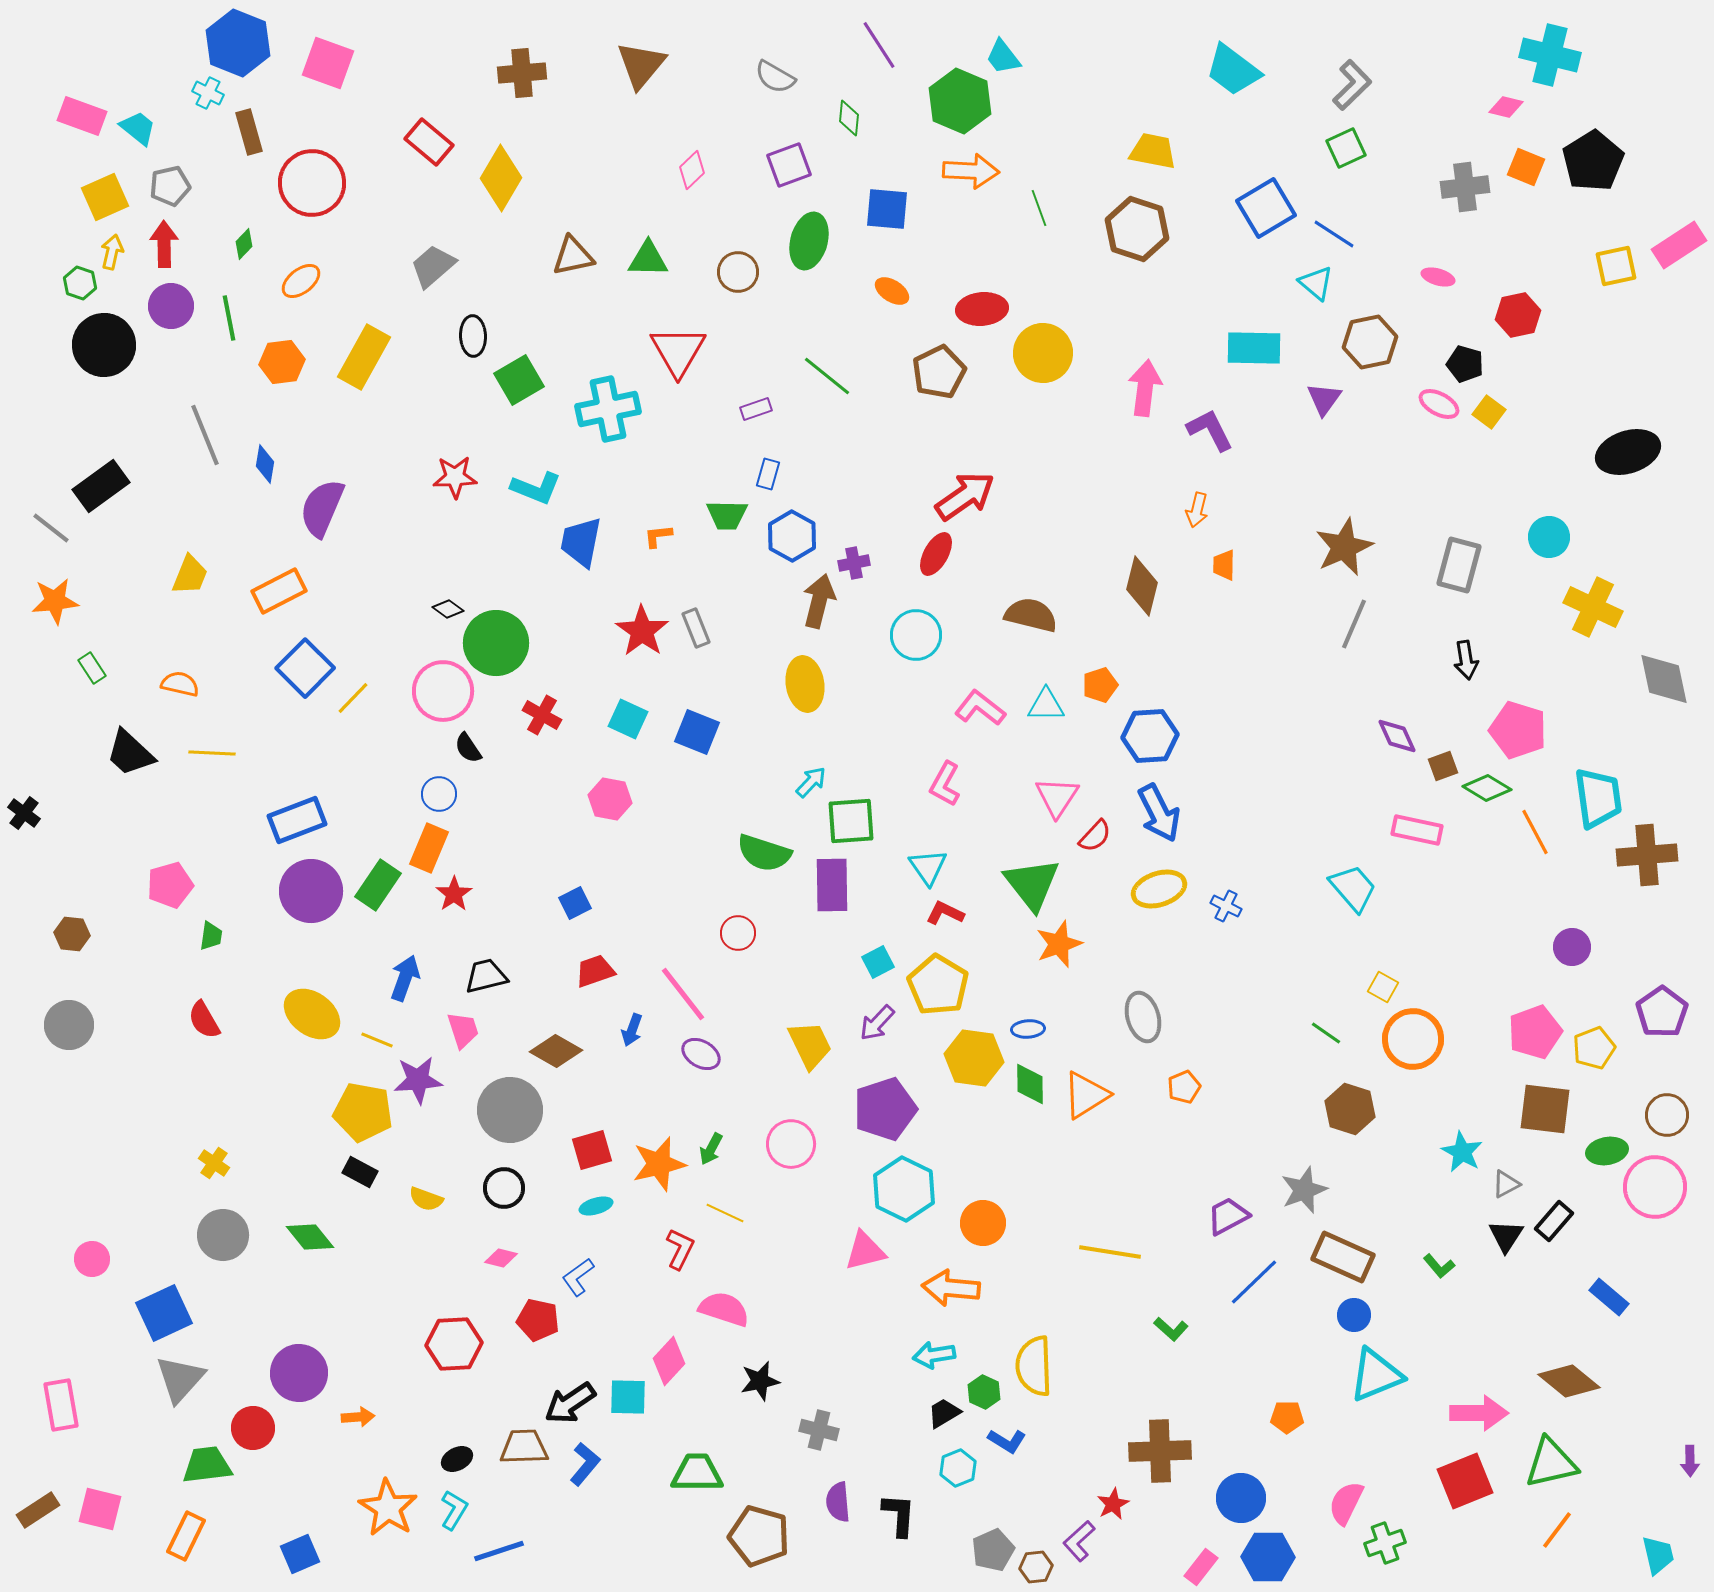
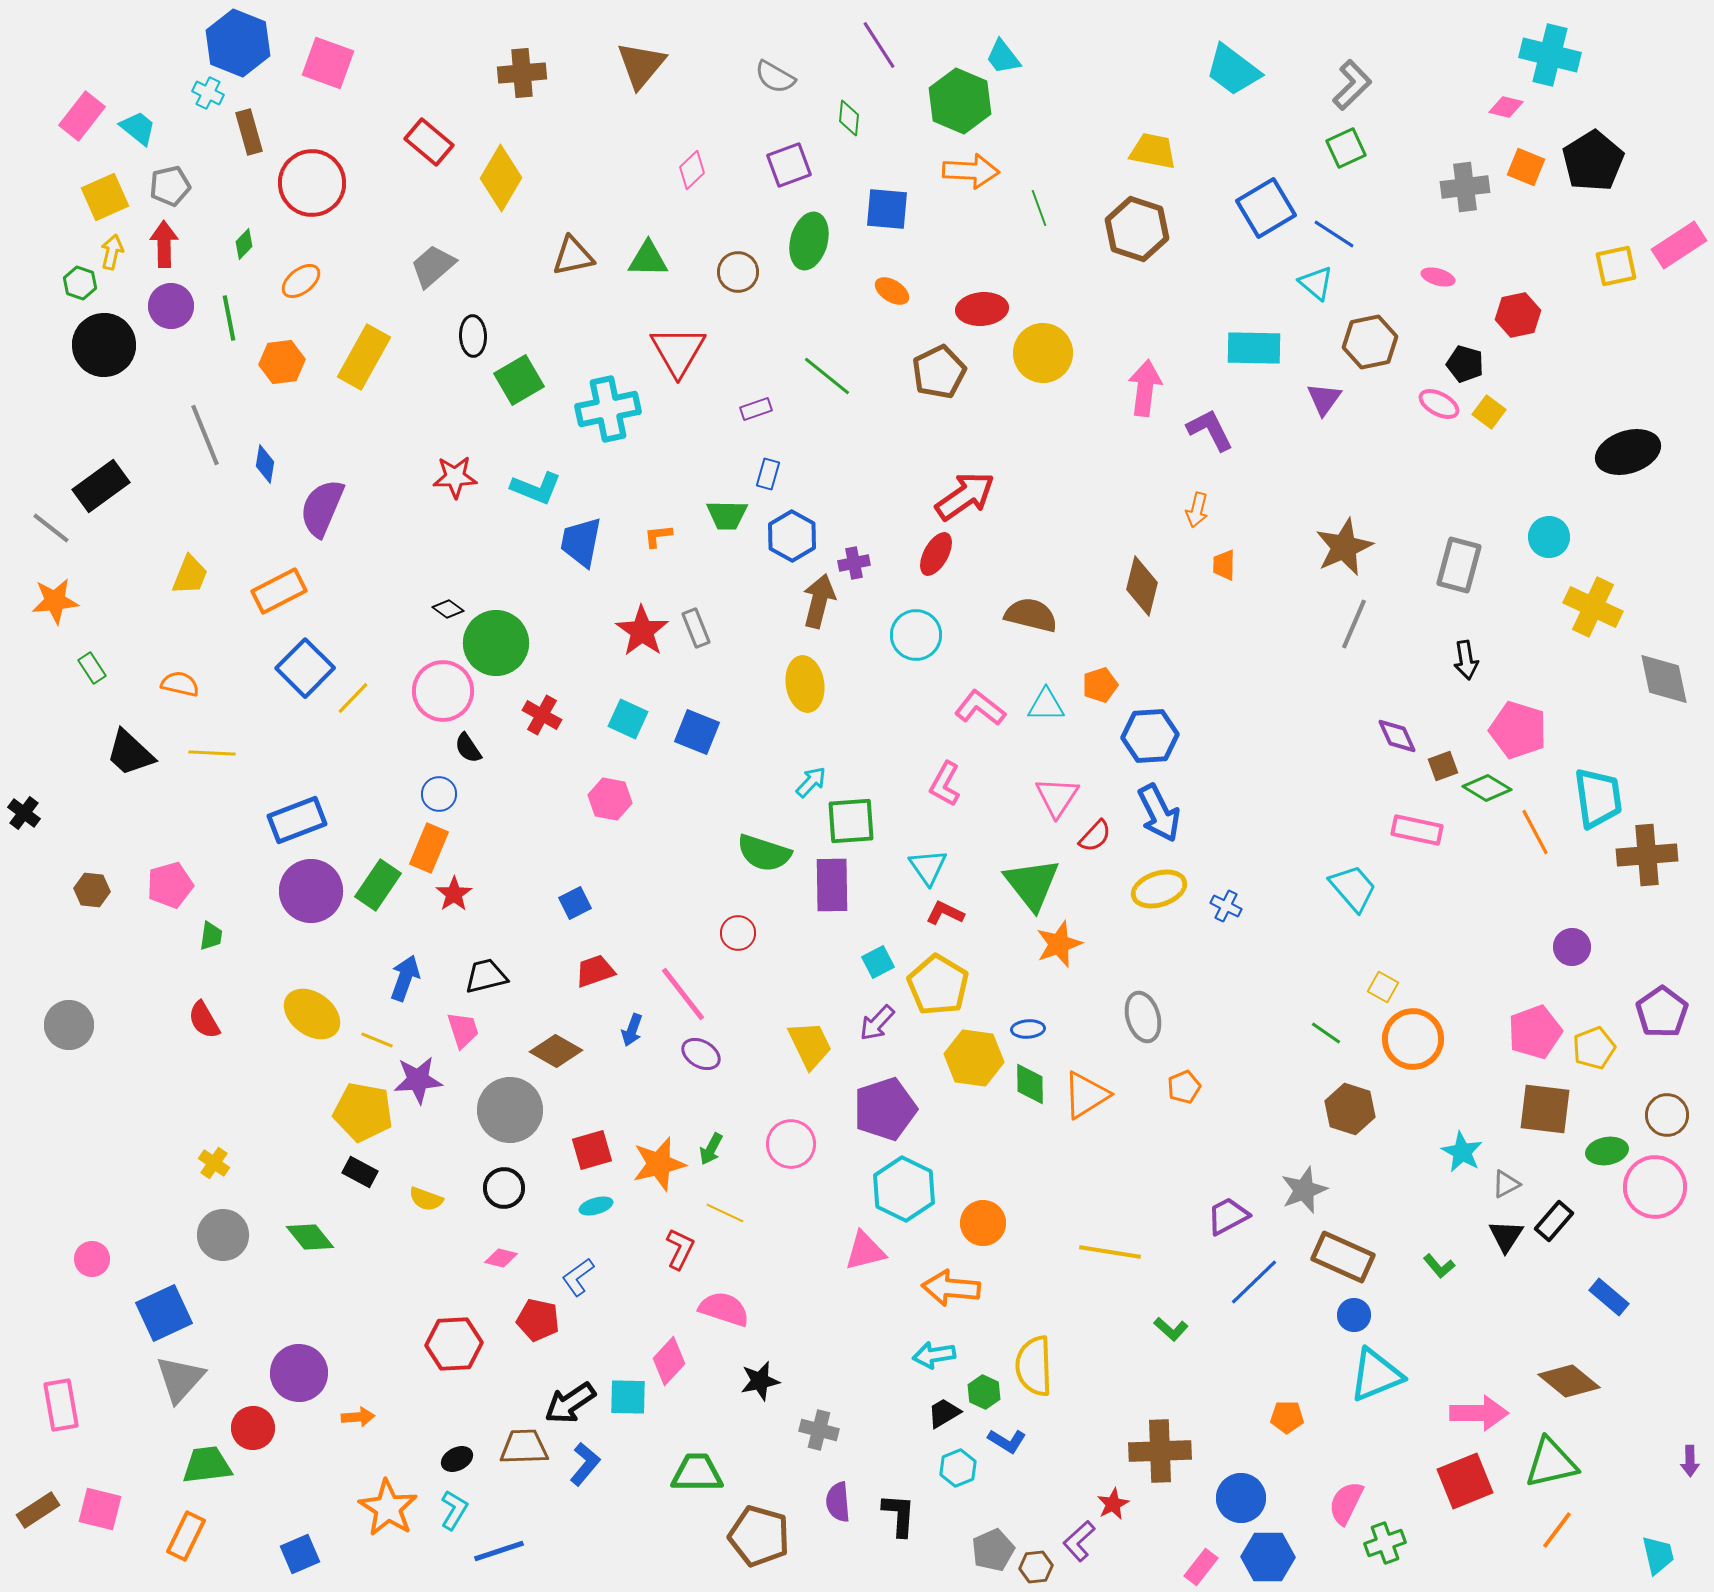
pink rectangle at (82, 116): rotated 72 degrees counterclockwise
brown hexagon at (72, 934): moved 20 px right, 44 px up
